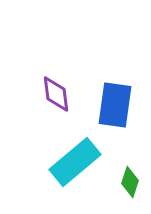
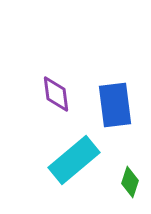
blue rectangle: rotated 15 degrees counterclockwise
cyan rectangle: moved 1 px left, 2 px up
